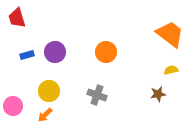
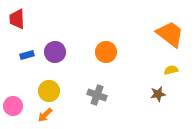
red trapezoid: moved 1 px down; rotated 15 degrees clockwise
